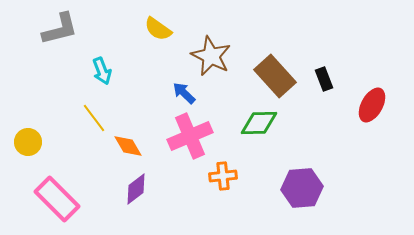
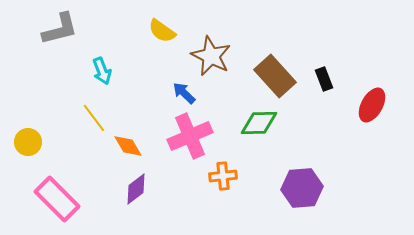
yellow semicircle: moved 4 px right, 2 px down
